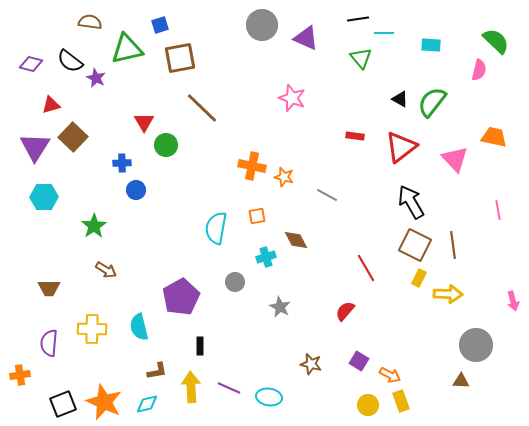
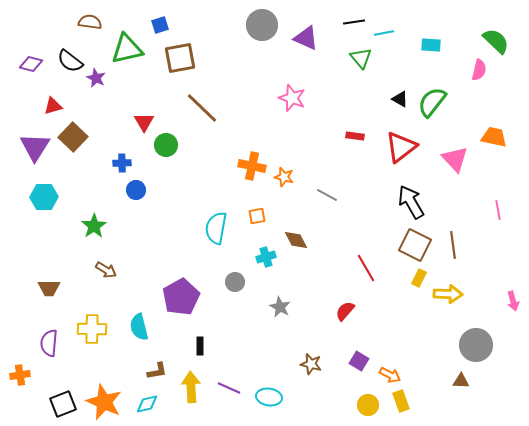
black line at (358, 19): moved 4 px left, 3 px down
cyan line at (384, 33): rotated 12 degrees counterclockwise
red triangle at (51, 105): moved 2 px right, 1 px down
